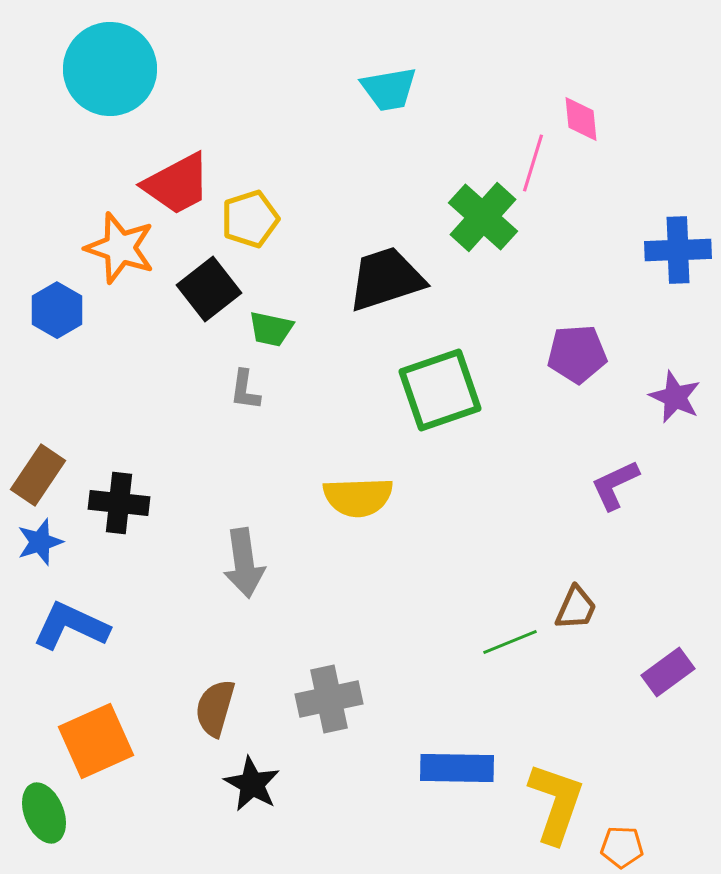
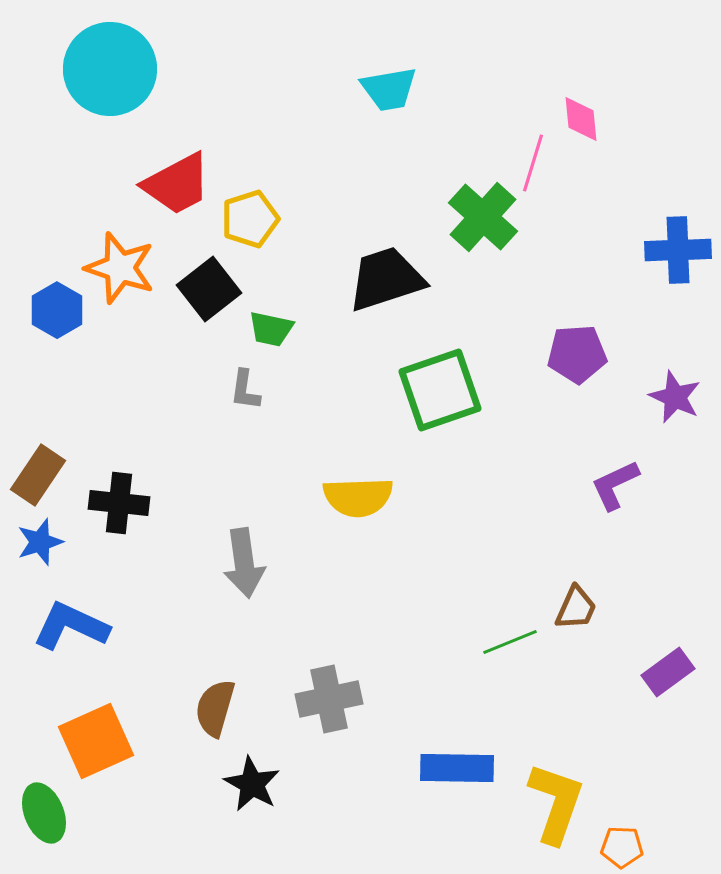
orange star: moved 20 px down
